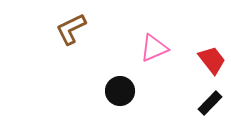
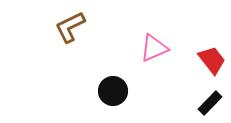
brown L-shape: moved 1 px left, 2 px up
black circle: moved 7 px left
